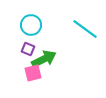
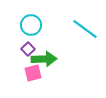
purple square: rotated 24 degrees clockwise
green arrow: rotated 25 degrees clockwise
